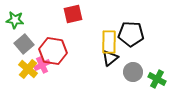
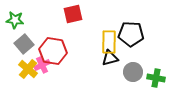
black triangle: rotated 24 degrees clockwise
green cross: moved 1 px left, 1 px up; rotated 18 degrees counterclockwise
